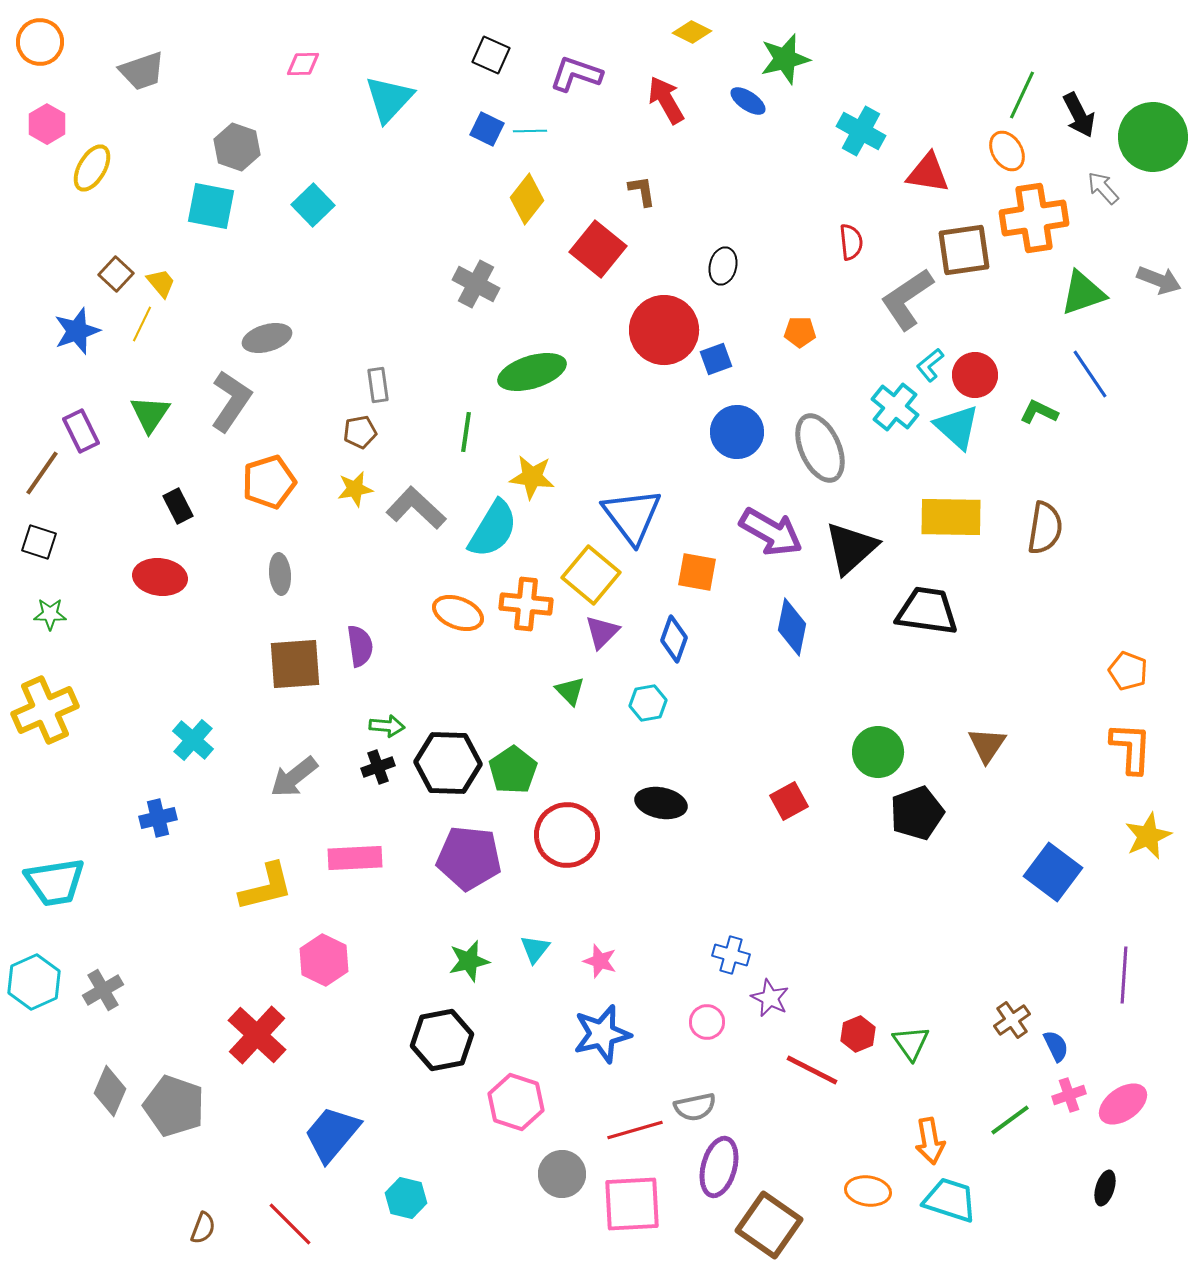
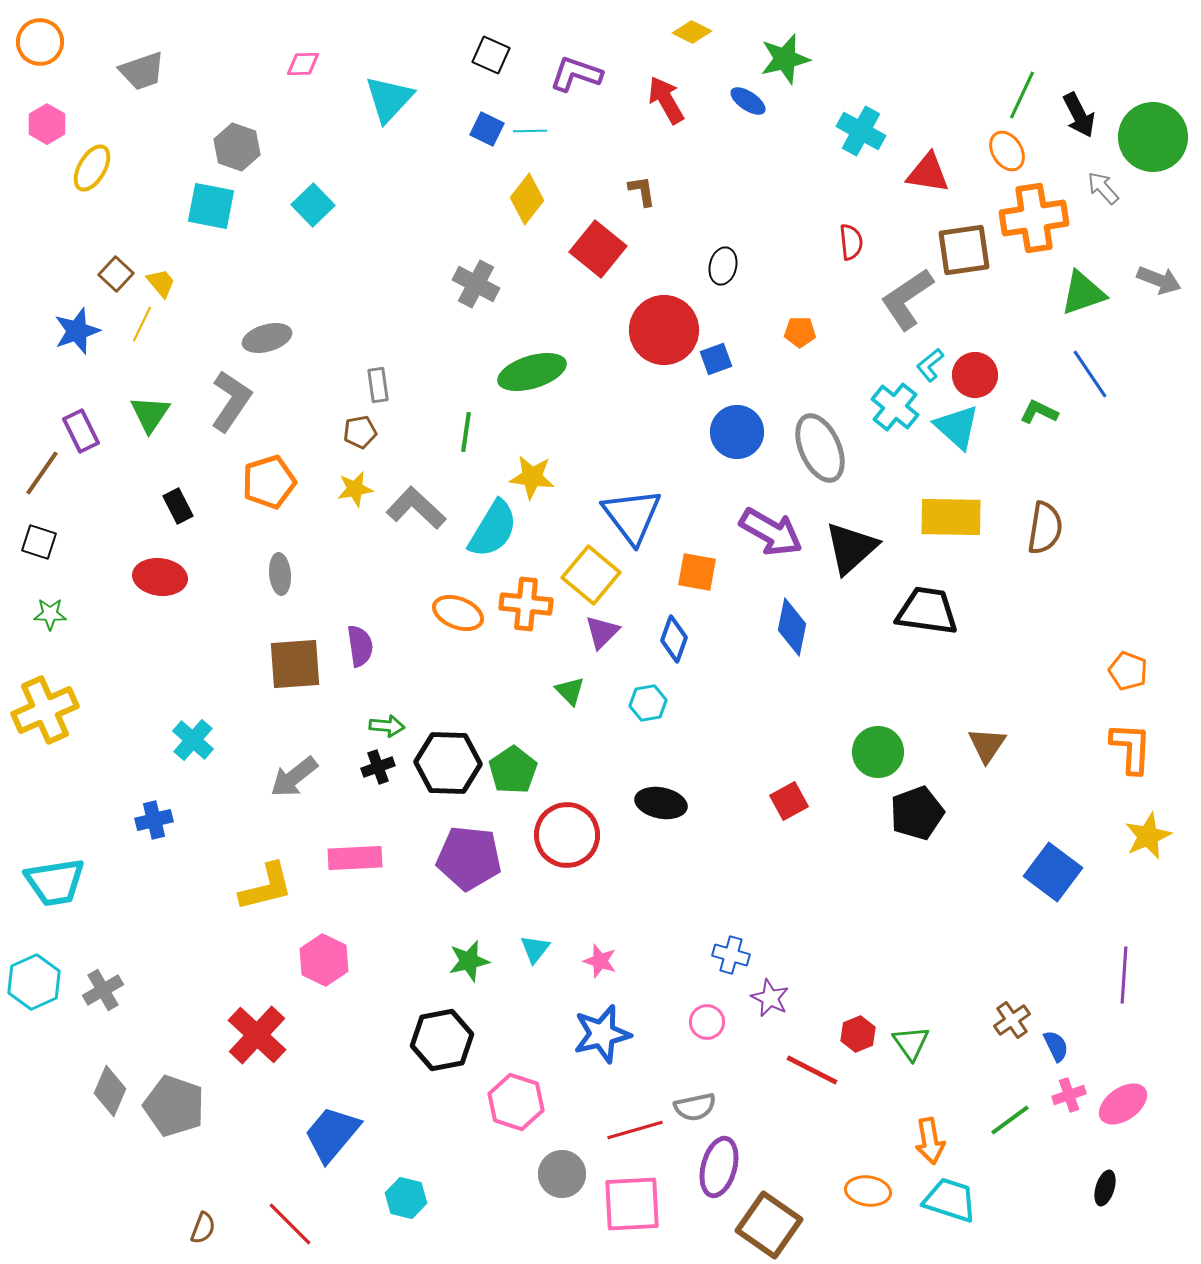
blue cross at (158, 818): moved 4 px left, 2 px down
